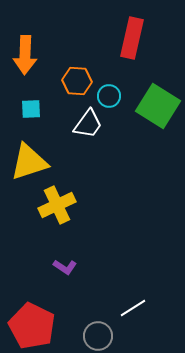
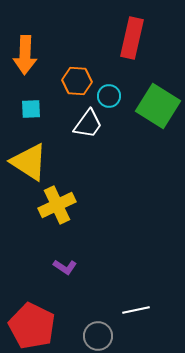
yellow triangle: rotated 51 degrees clockwise
white line: moved 3 px right, 2 px down; rotated 20 degrees clockwise
